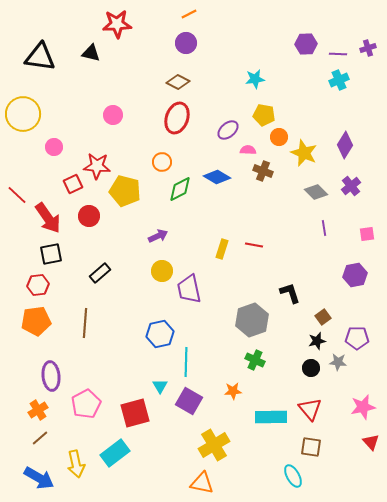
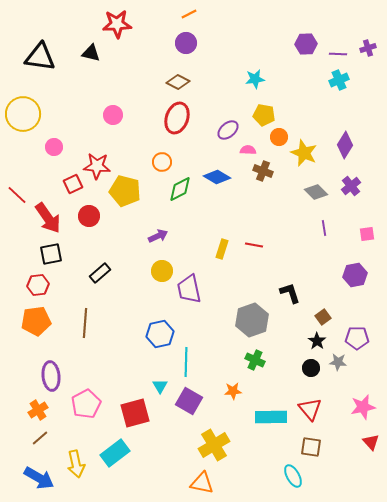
black star at (317, 341): rotated 24 degrees counterclockwise
